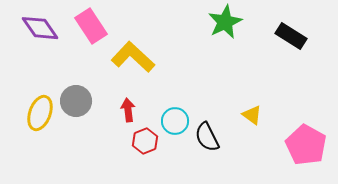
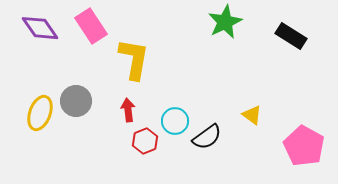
yellow L-shape: moved 1 px right, 2 px down; rotated 57 degrees clockwise
black semicircle: rotated 100 degrees counterclockwise
pink pentagon: moved 2 px left, 1 px down
